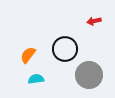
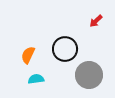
red arrow: moved 2 px right; rotated 32 degrees counterclockwise
orange semicircle: rotated 12 degrees counterclockwise
